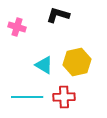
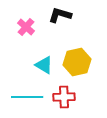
black L-shape: moved 2 px right
pink cross: moved 9 px right; rotated 24 degrees clockwise
